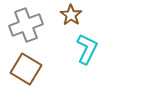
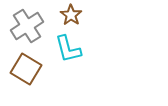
gray cross: moved 1 px right, 1 px down; rotated 12 degrees counterclockwise
cyan L-shape: moved 19 px left; rotated 140 degrees clockwise
